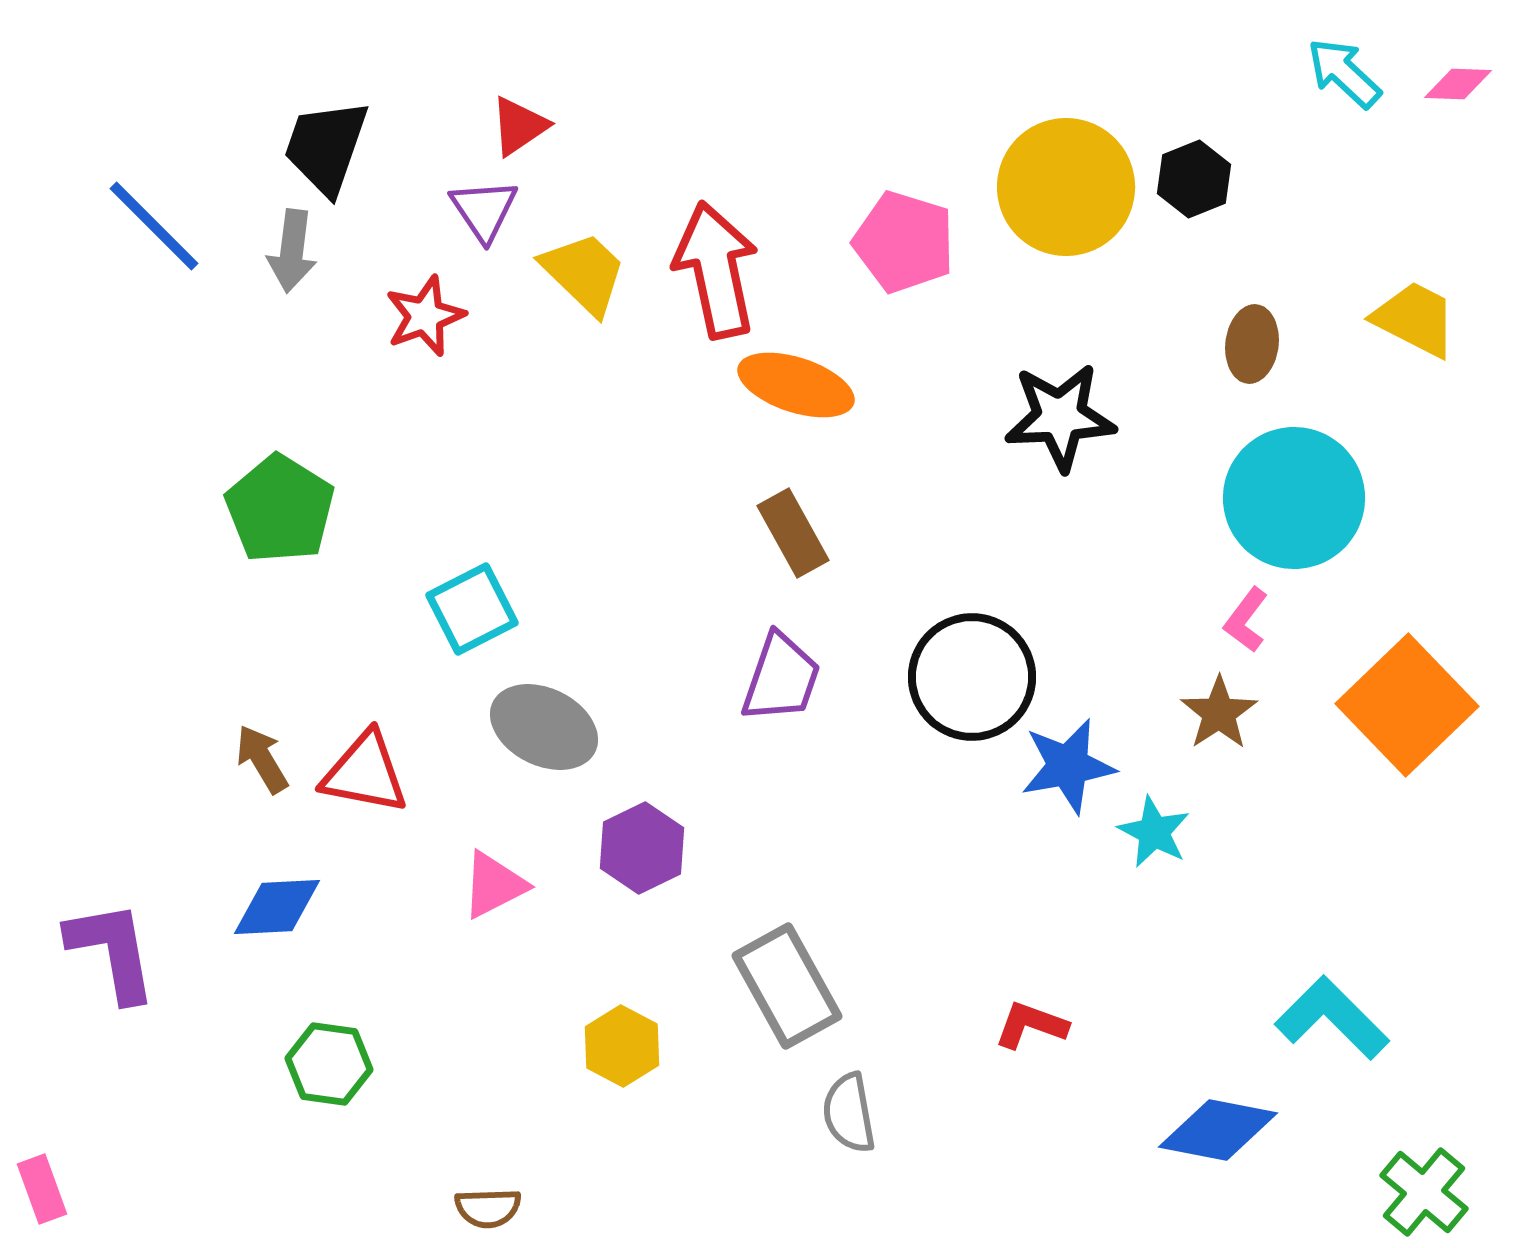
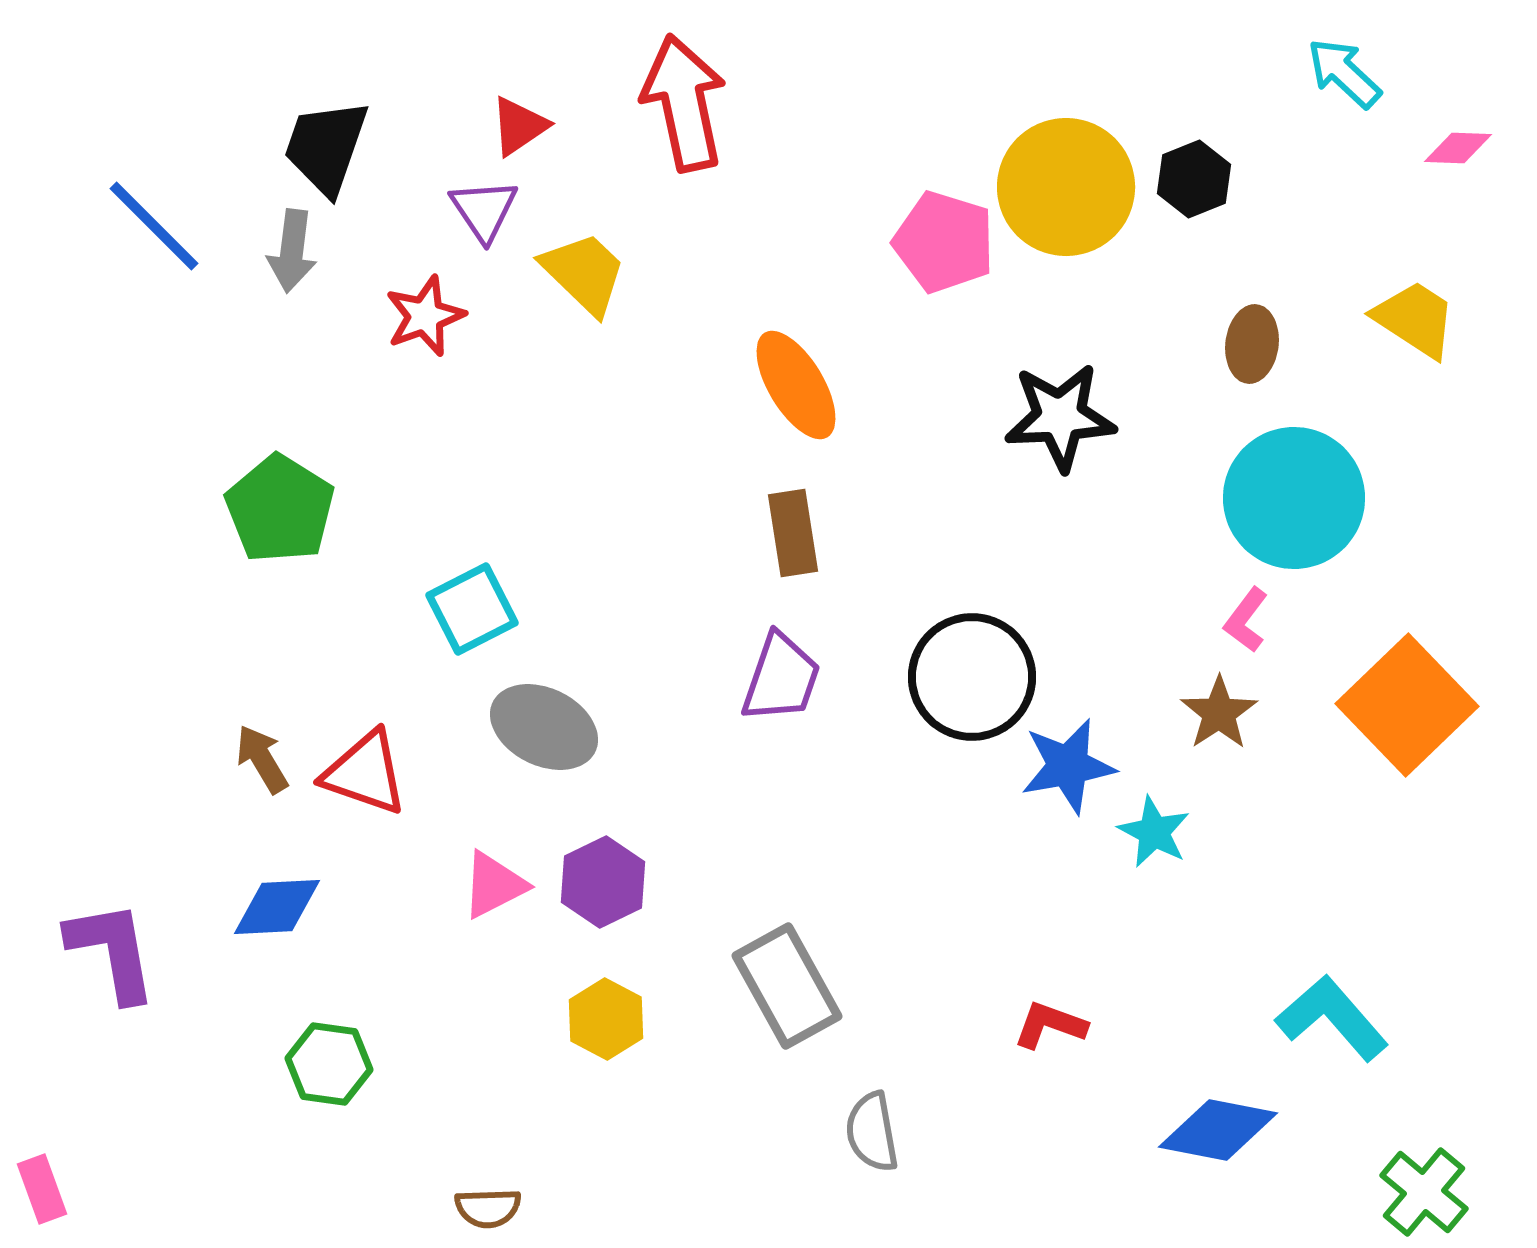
pink diamond at (1458, 84): moved 64 px down
pink pentagon at (904, 242): moved 40 px right
red arrow at (716, 270): moved 32 px left, 167 px up
yellow trapezoid at (1415, 319): rotated 6 degrees clockwise
orange ellipse at (796, 385): rotated 41 degrees clockwise
brown rectangle at (793, 533): rotated 20 degrees clockwise
red triangle at (365, 773): rotated 8 degrees clockwise
purple hexagon at (642, 848): moved 39 px left, 34 px down
cyan L-shape at (1332, 1018): rotated 4 degrees clockwise
red L-shape at (1031, 1025): moved 19 px right
yellow hexagon at (622, 1046): moved 16 px left, 27 px up
gray semicircle at (849, 1113): moved 23 px right, 19 px down
